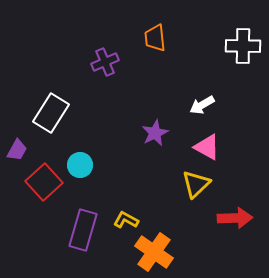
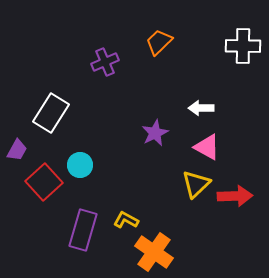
orange trapezoid: moved 4 px right, 4 px down; rotated 52 degrees clockwise
white arrow: moved 1 px left, 3 px down; rotated 30 degrees clockwise
red arrow: moved 22 px up
